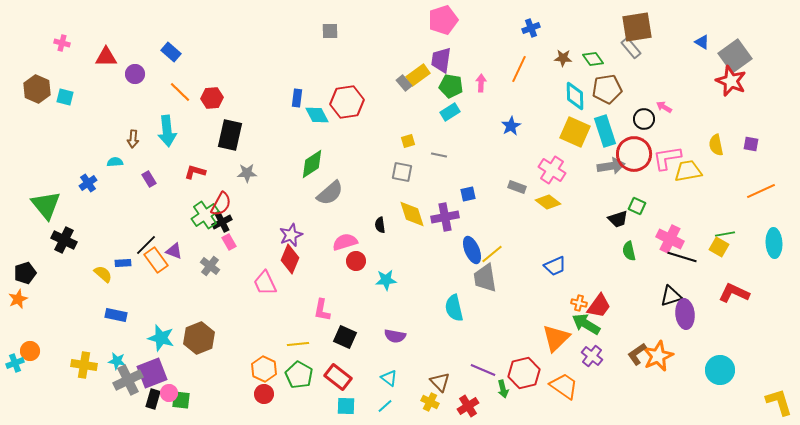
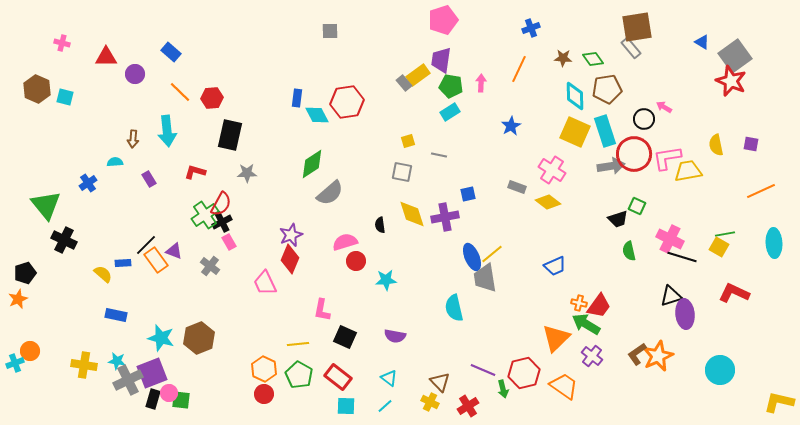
blue ellipse at (472, 250): moved 7 px down
yellow L-shape at (779, 402): rotated 60 degrees counterclockwise
